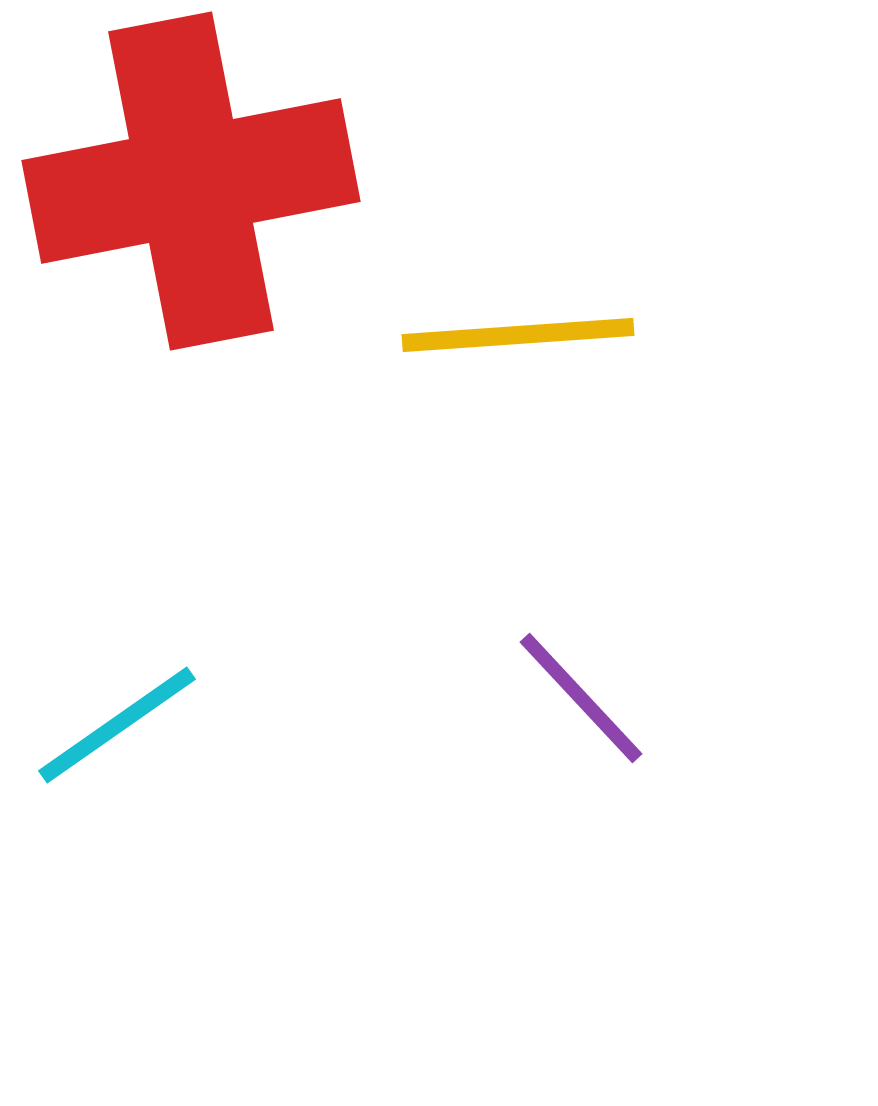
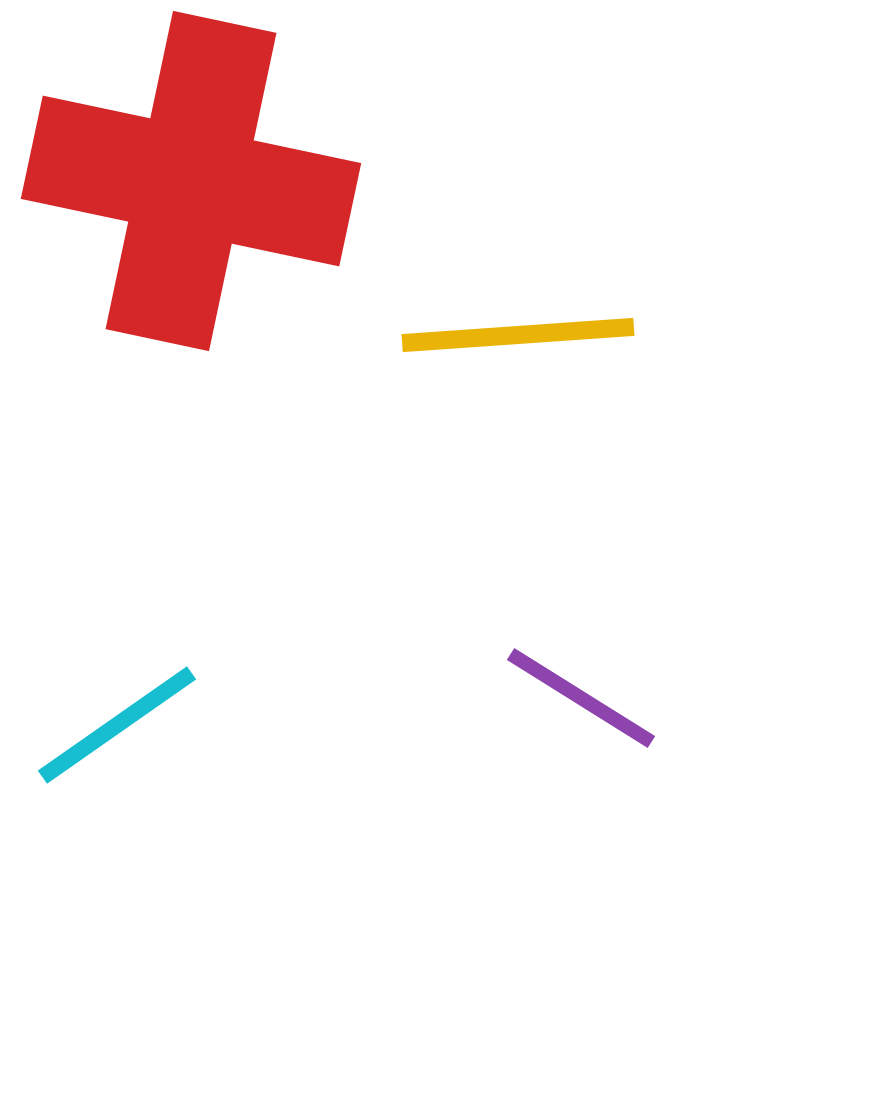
red cross: rotated 23 degrees clockwise
purple line: rotated 15 degrees counterclockwise
